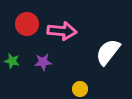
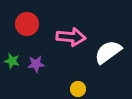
pink arrow: moved 9 px right, 6 px down
white semicircle: rotated 16 degrees clockwise
purple star: moved 7 px left, 2 px down
yellow circle: moved 2 px left
